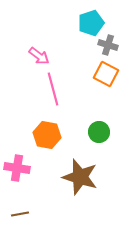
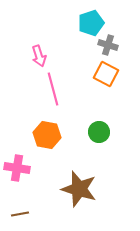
pink arrow: rotated 35 degrees clockwise
brown star: moved 1 px left, 12 px down
